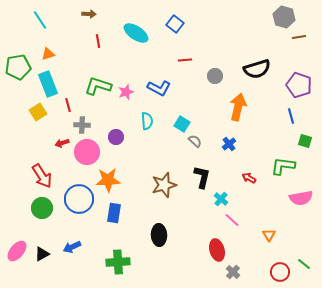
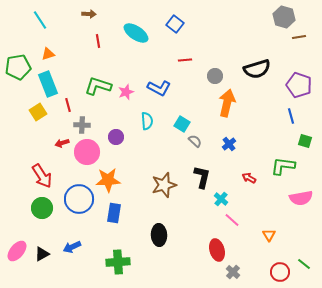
orange arrow at (238, 107): moved 11 px left, 4 px up
